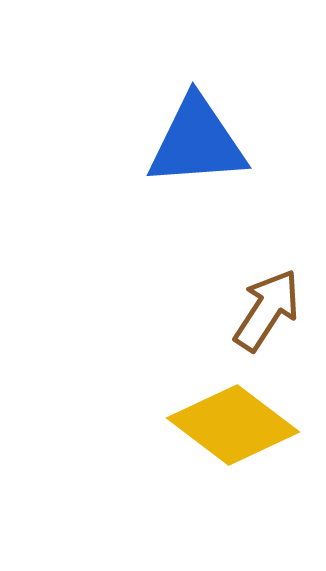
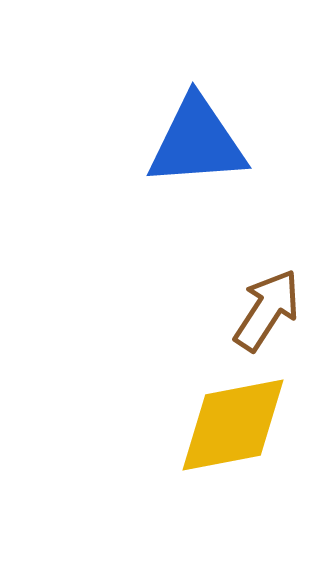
yellow diamond: rotated 48 degrees counterclockwise
